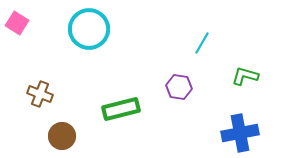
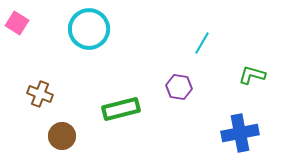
green L-shape: moved 7 px right, 1 px up
